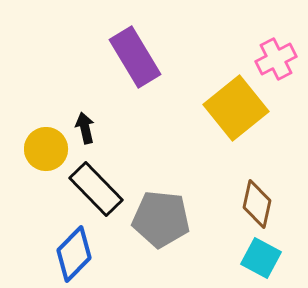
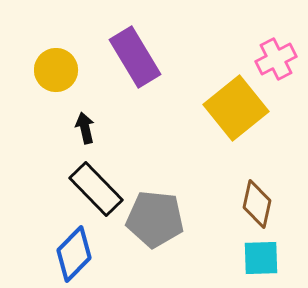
yellow circle: moved 10 px right, 79 px up
gray pentagon: moved 6 px left
cyan square: rotated 30 degrees counterclockwise
